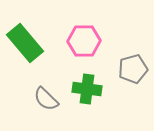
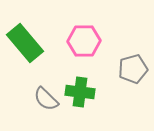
green cross: moved 7 px left, 3 px down
